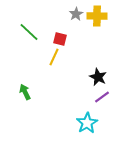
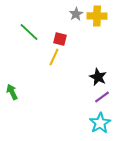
green arrow: moved 13 px left
cyan star: moved 13 px right
